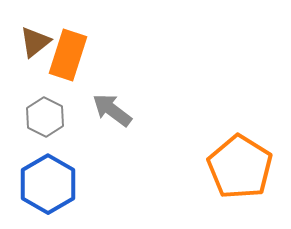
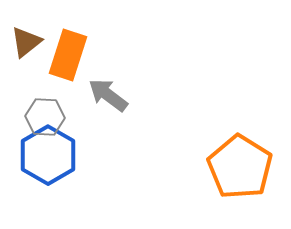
brown triangle: moved 9 px left
gray arrow: moved 4 px left, 15 px up
gray hexagon: rotated 24 degrees counterclockwise
blue hexagon: moved 29 px up
